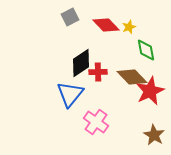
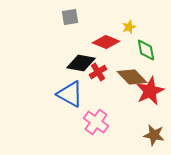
gray square: rotated 18 degrees clockwise
red diamond: moved 17 px down; rotated 24 degrees counterclockwise
black diamond: rotated 44 degrees clockwise
red cross: rotated 30 degrees counterclockwise
blue triangle: rotated 40 degrees counterclockwise
brown star: rotated 20 degrees counterclockwise
